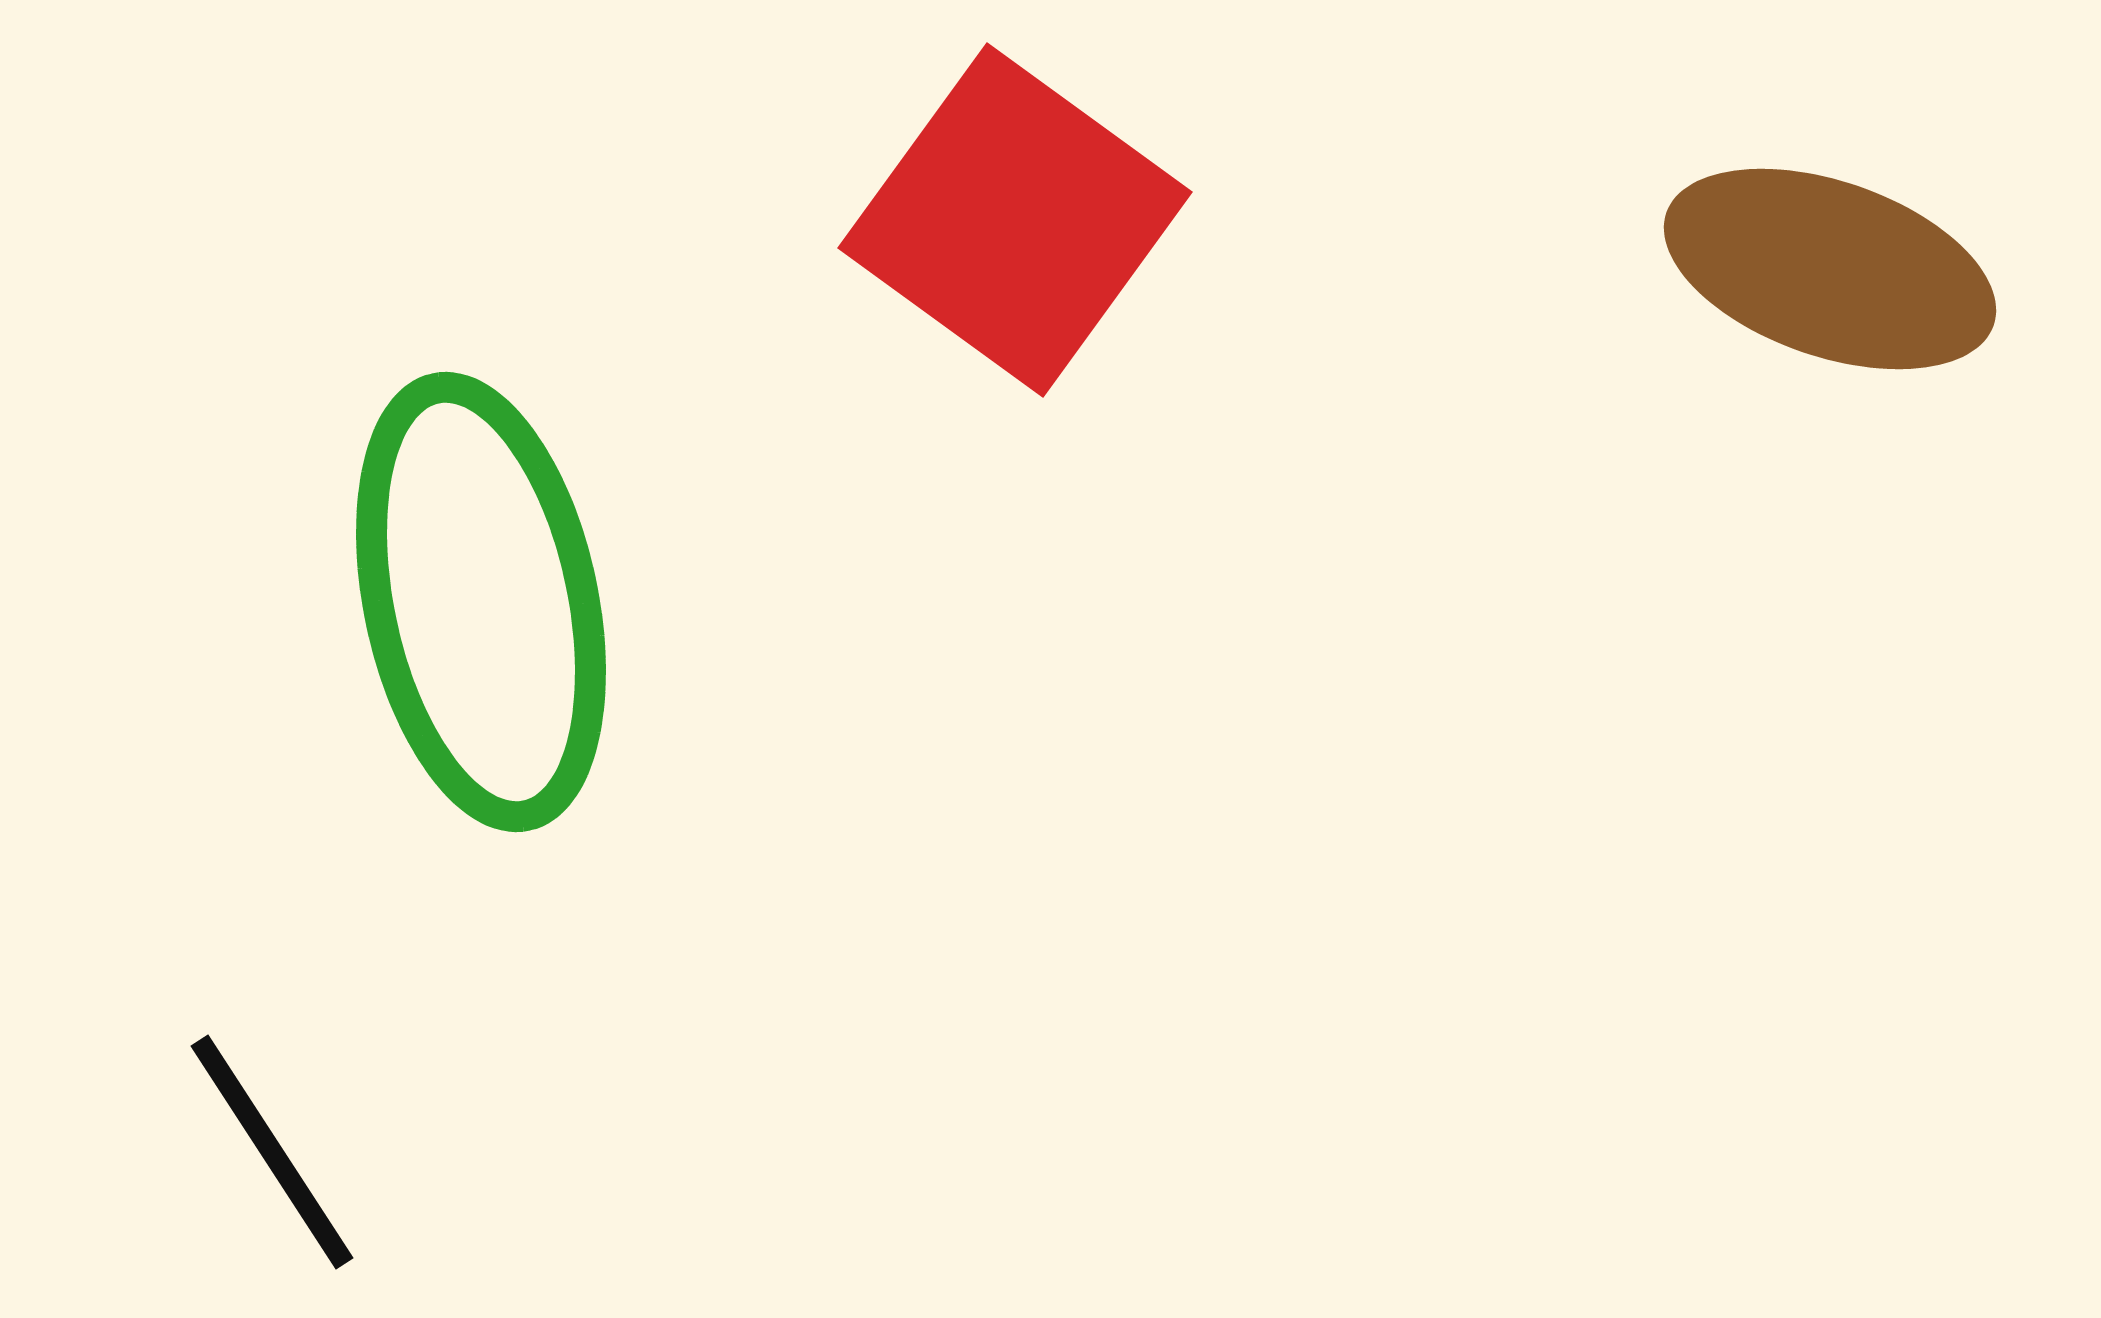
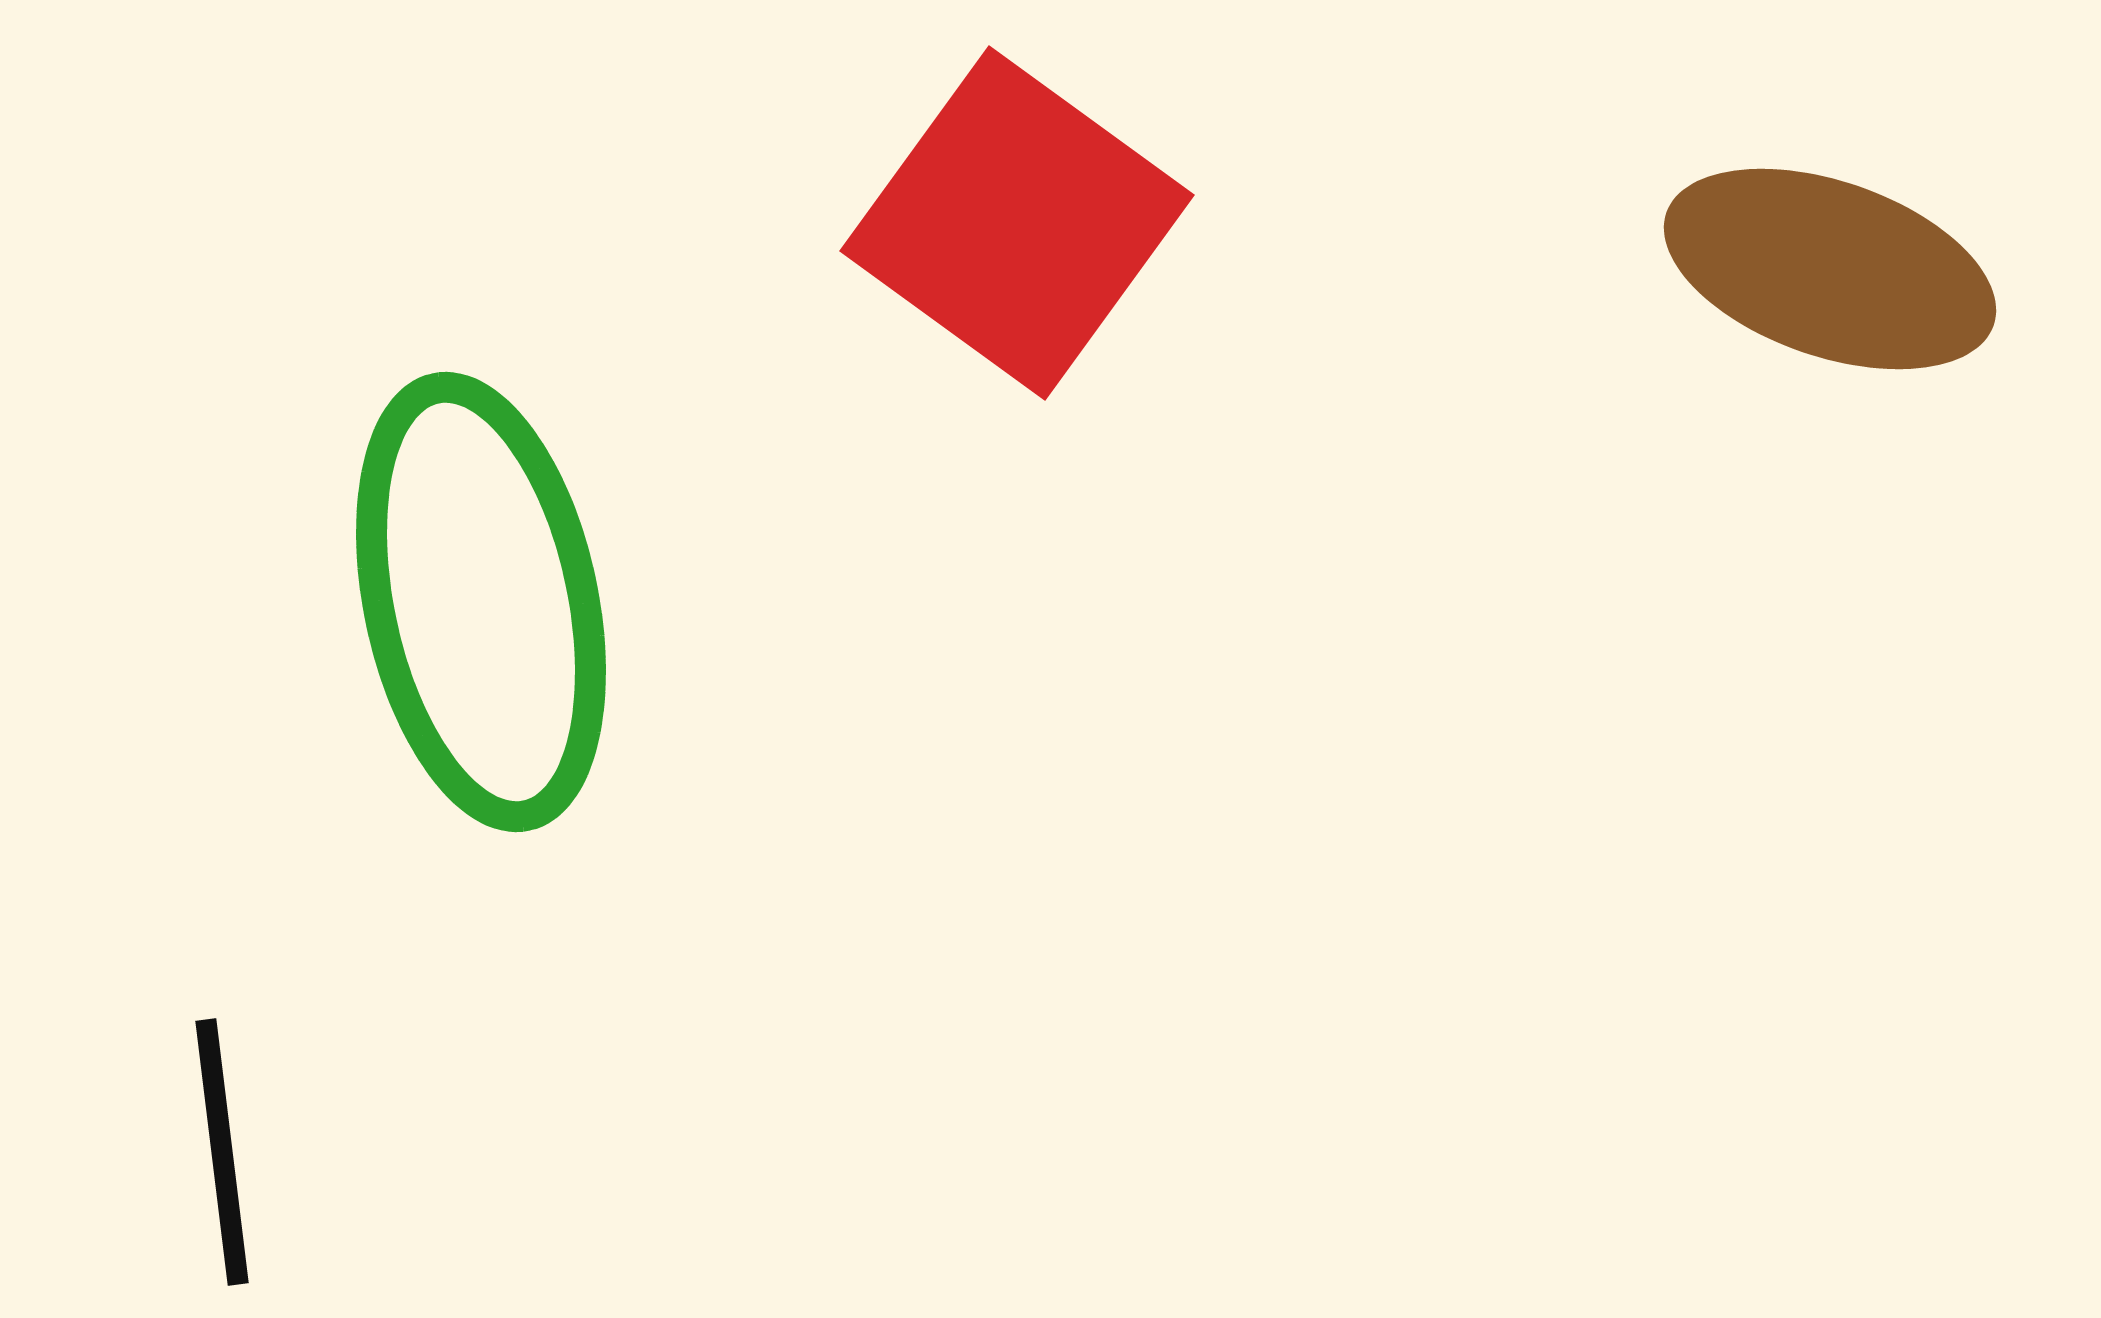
red square: moved 2 px right, 3 px down
black line: moved 50 px left; rotated 26 degrees clockwise
